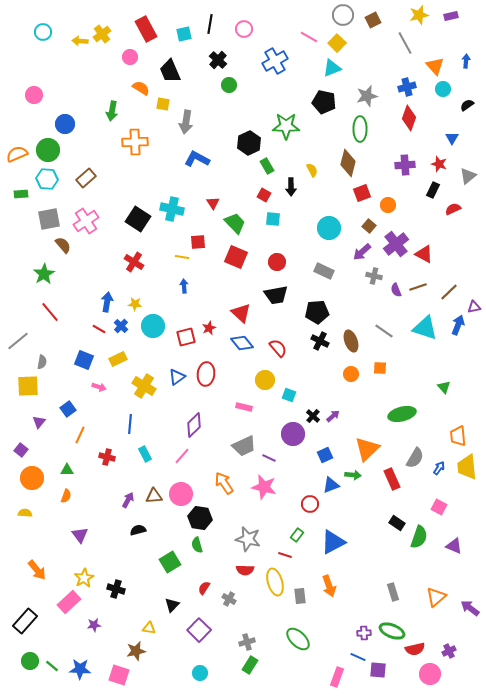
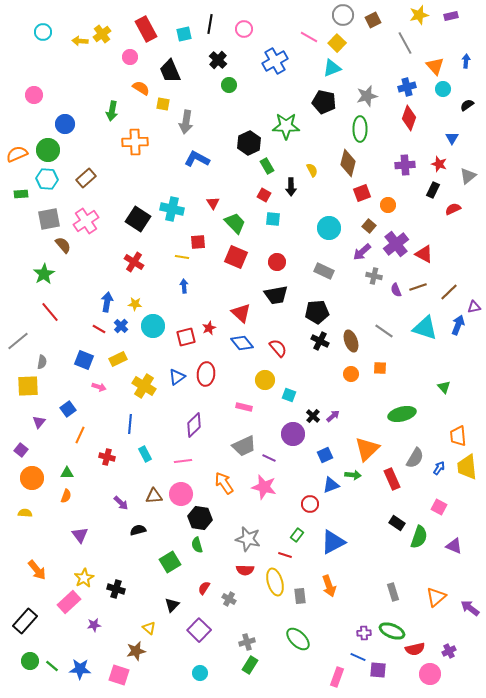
pink line at (182, 456): moved 1 px right, 5 px down; rotated 42 degrees clockwise
green triangle at (67, 470): moved 3 px down
purple arrow at (128, 500): moved 7 px left, 3 px down; rotated 105 degrees clockwise
yellow triangle at (149, 628): rotated 32 degrees clockwise
